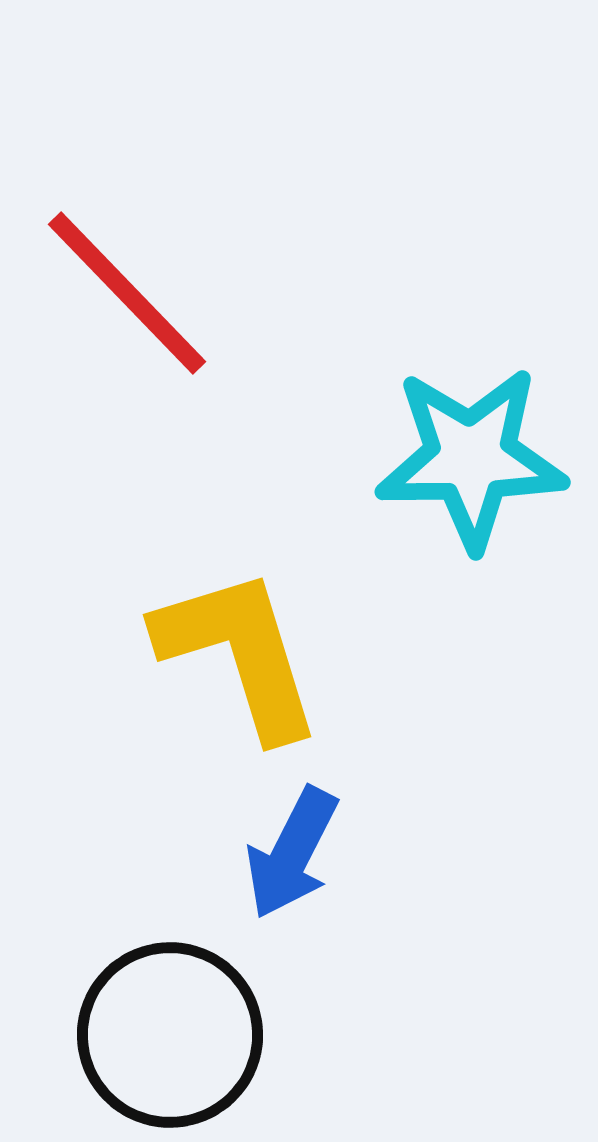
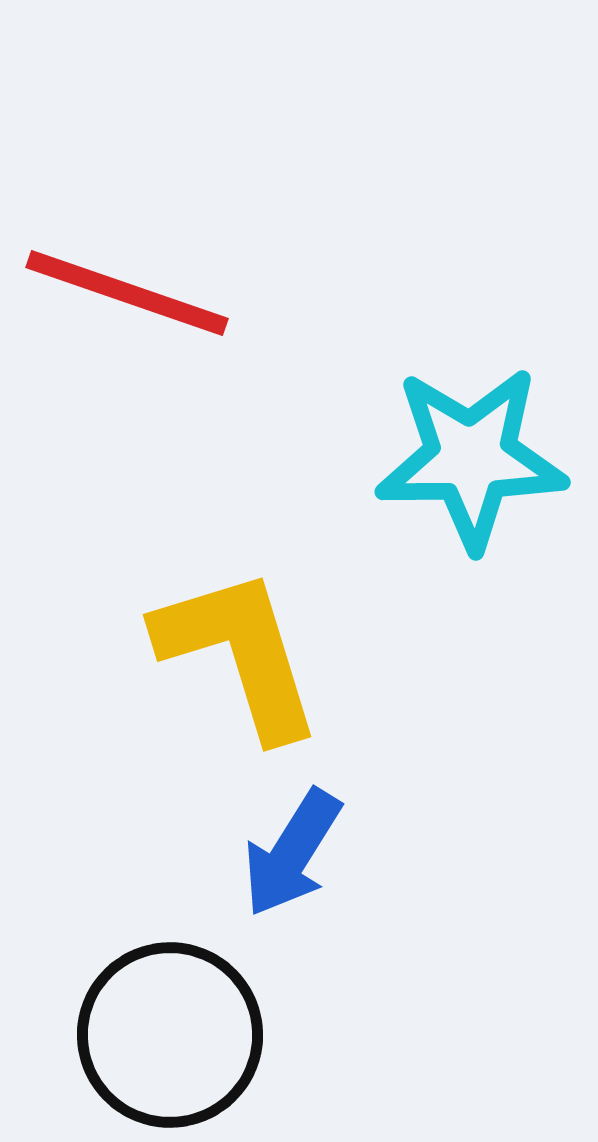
red line: rotated 27 degrees counterclockwise
blue arrow: rotated 5 degrees clockwise
